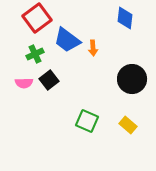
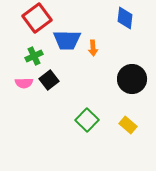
blue trapezoid: rotated 36 degrees counterclockwise
green cross: moved 1 px left, 2 px down
green square: moved 1 px up; rotated 20 degrees clockwise
